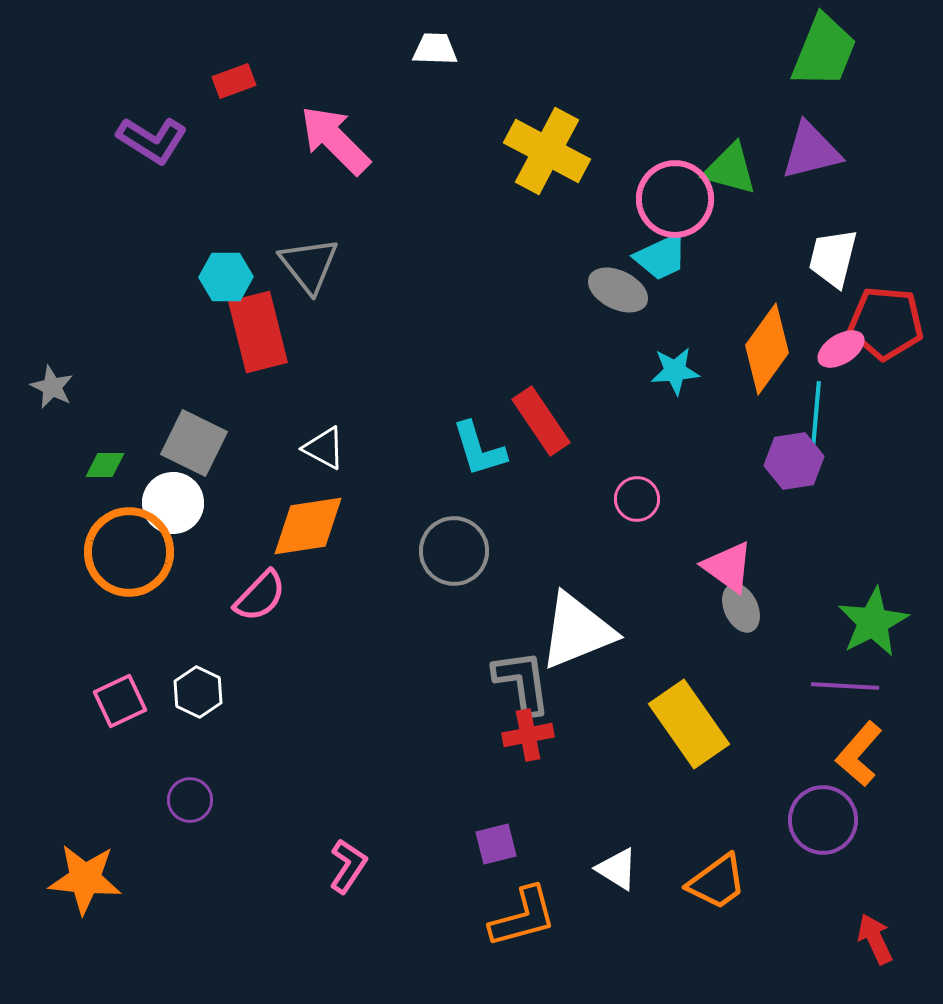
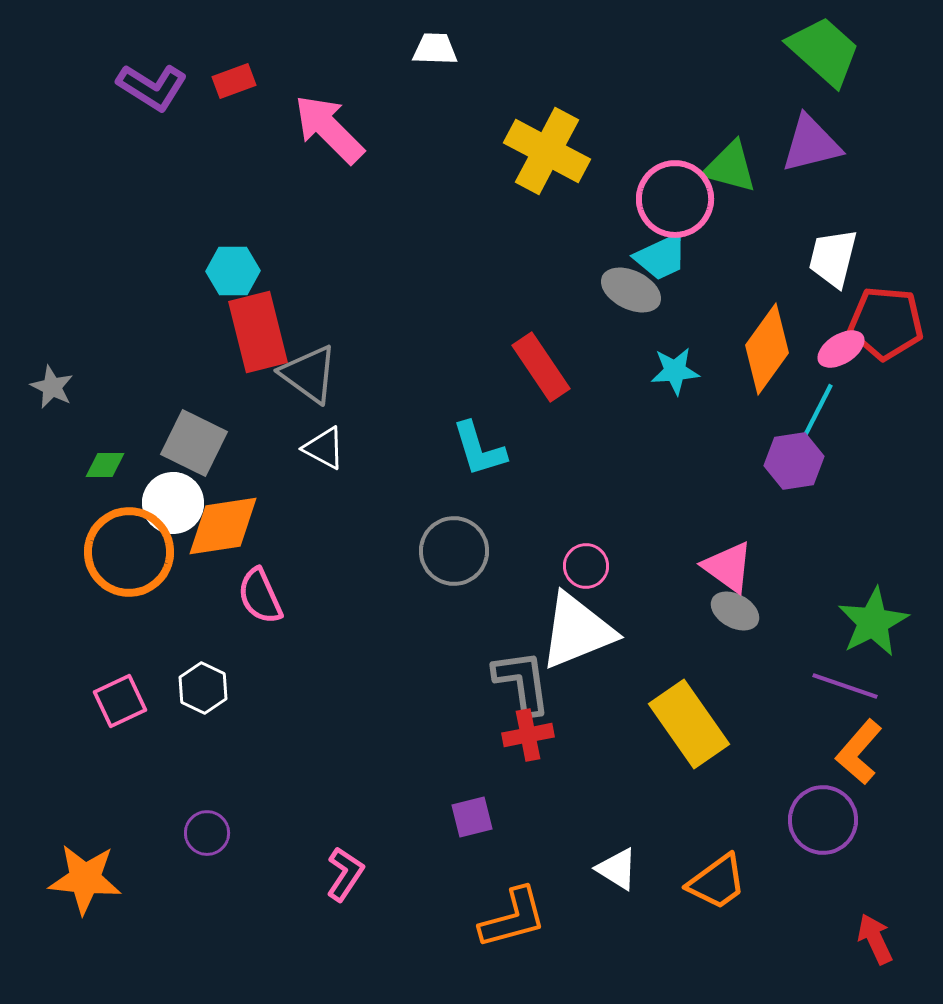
green trapezoid at (824, 51): rotated 70 degrees counterclockwise
purple L-shape at (152, 140): moved 53 px up
pink arrow at (335, 140): moved 6 px left, 11 px up
purple triangle at (811, 151): moved 7 px up
green triangle at (730, 169): moved 2 px up
gray triangle at (309, 265): moved 109 px down; rotated 16 degrees counterclockwise
cyan hexagon at (226, 277): moved 7 px right, 6 px up
gray ellipse at (618, 290): moved 13 px right
cyan line at (816, 414): rotated 22 degrees clockwise
red rectangle at (541, 421): moved 54 px up
pink circle at (637, 499): moved 51 px left, 67 px down
orange diamond at (308, 526): moved 85 px left
pink semicircle at (260, 596): rotated 112 degrees clockwise
gray ellipse at (741, 608): moved 6 px left, 3 px down; rotated 36 degrees counterclockwise
purple line at (845, 686): rotated 16 degrees clockwise
white hexagon at (198, 692): moved 5 px right, 4 px up
orange L-shape at (859, 754): moved 2 px up
purple circle at (190, 800): moved 17 px right, 33 px down
purple square at (496, 844): moved 24 px left, 27 px up
pink L-shape at (348, 866): moved 3 px left, 8 px down
orange L-shape at (523, 917): moved 10 px left, 1 px down
